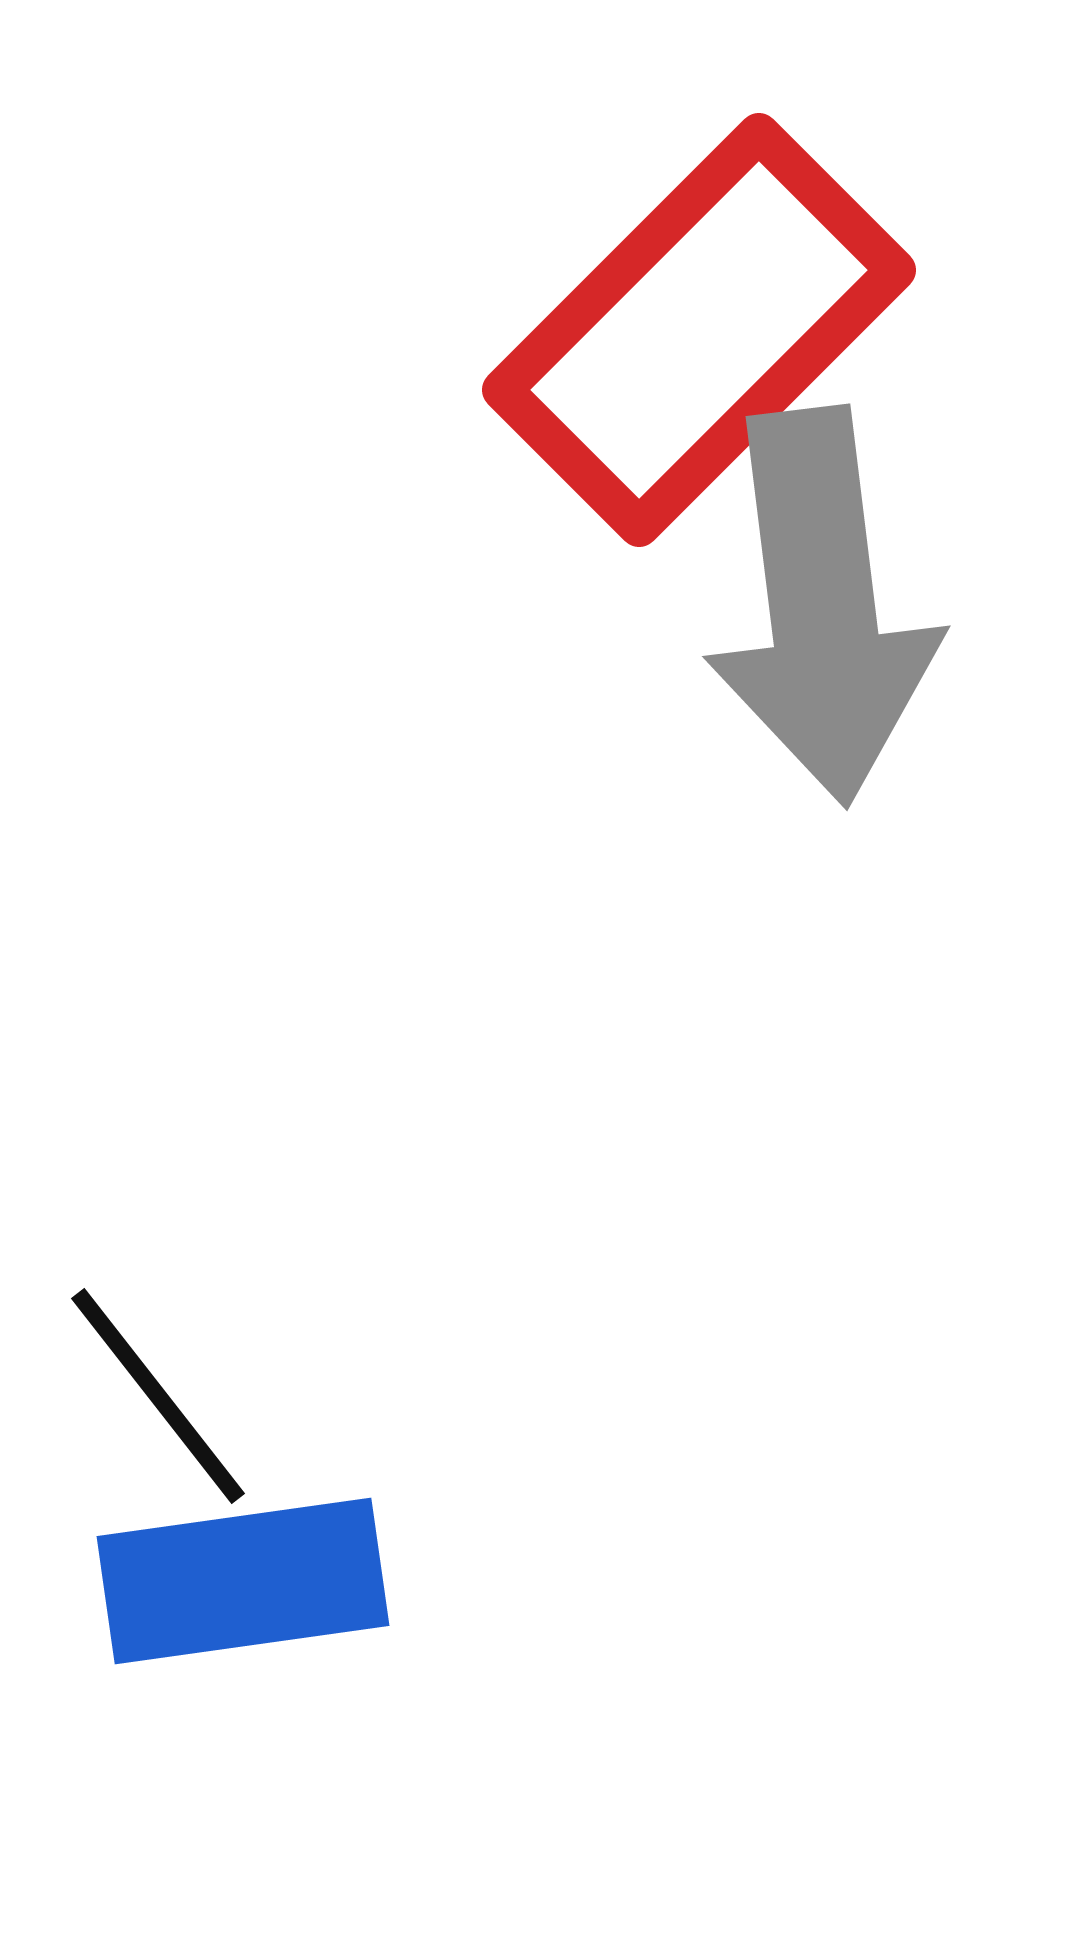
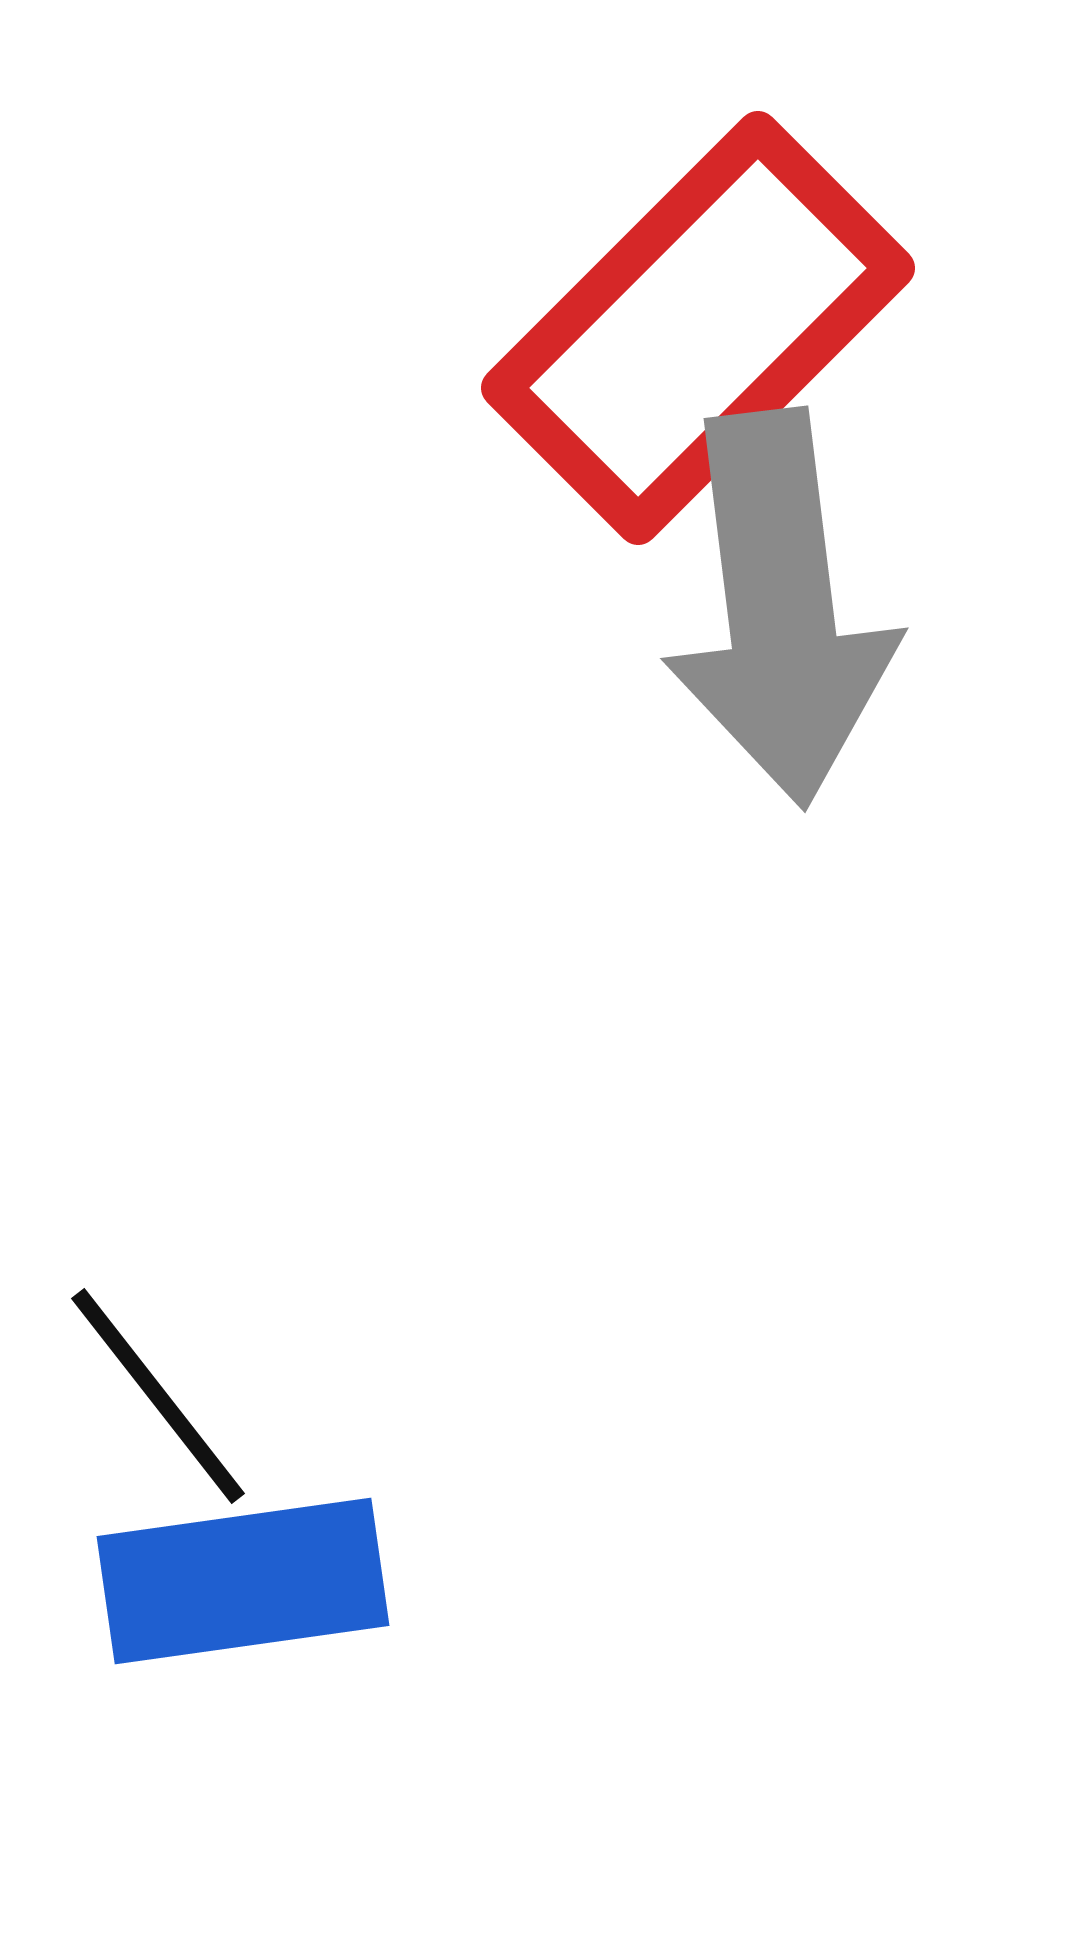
red rectangle: moved 1 px left, 2 px up
gray arrow: moved 42 px left, 2 px down
